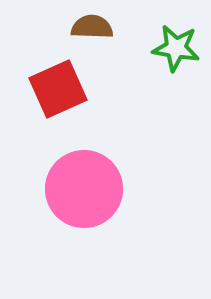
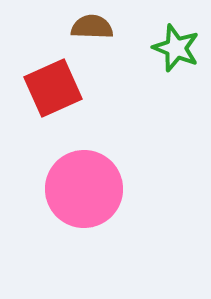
green star: rotated 12 degrees clockwise
red square: moved 5 px left, 1 px up
